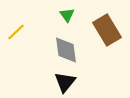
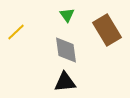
black triangle: rotated 45 degrees clockwise
